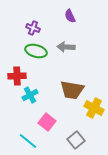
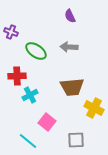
purple cross: moved 22 px left, 4 px down
gray arrow: moved 3 px right
green ellipse: rotated 20 degrees clockwise
brown trapezoid: moved 3 px up; rotated 15 degrees counterclockwise
gray square: rotated 36 degrees clockwise
